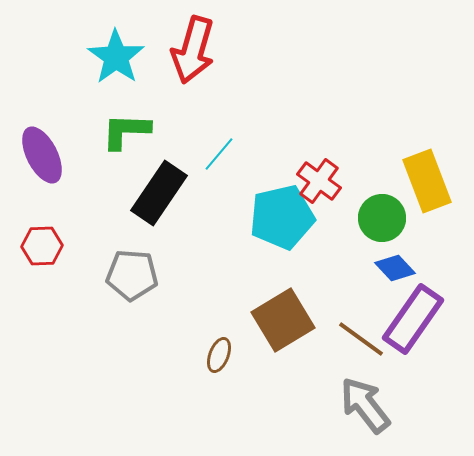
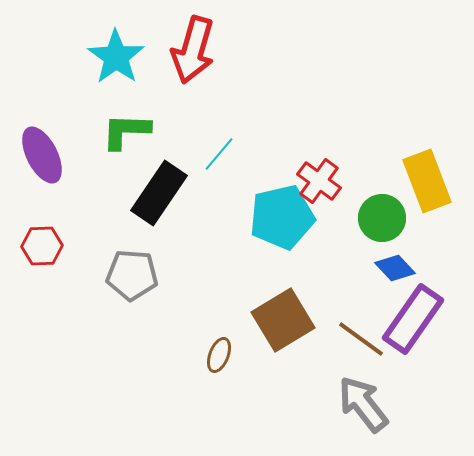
gray arrow: moved 2 px left, 1 px up
